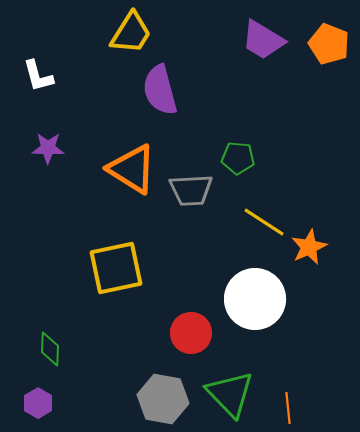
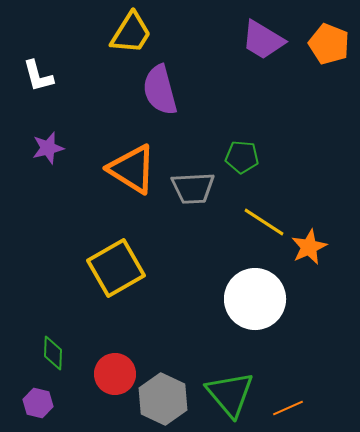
purple star: rotated 16 degrees counterclockwise
green pentagon: moved 4 px right, 1 px up
gray trapezoid: moved 2 px right, 2 px up
yellow square: rotated 18 degrees counterclockwise
red circle: moved 76 px left, 41 px down
green diamond: moved 3 px right, 4 px down
green triangle: rotated 4 degrees clockwise
gray hexagon: rotated 15 degrees clockwise
purple hexagon: rotated 16 degrees counterclockwise
orange line: rotated 72 degrees clockwise
